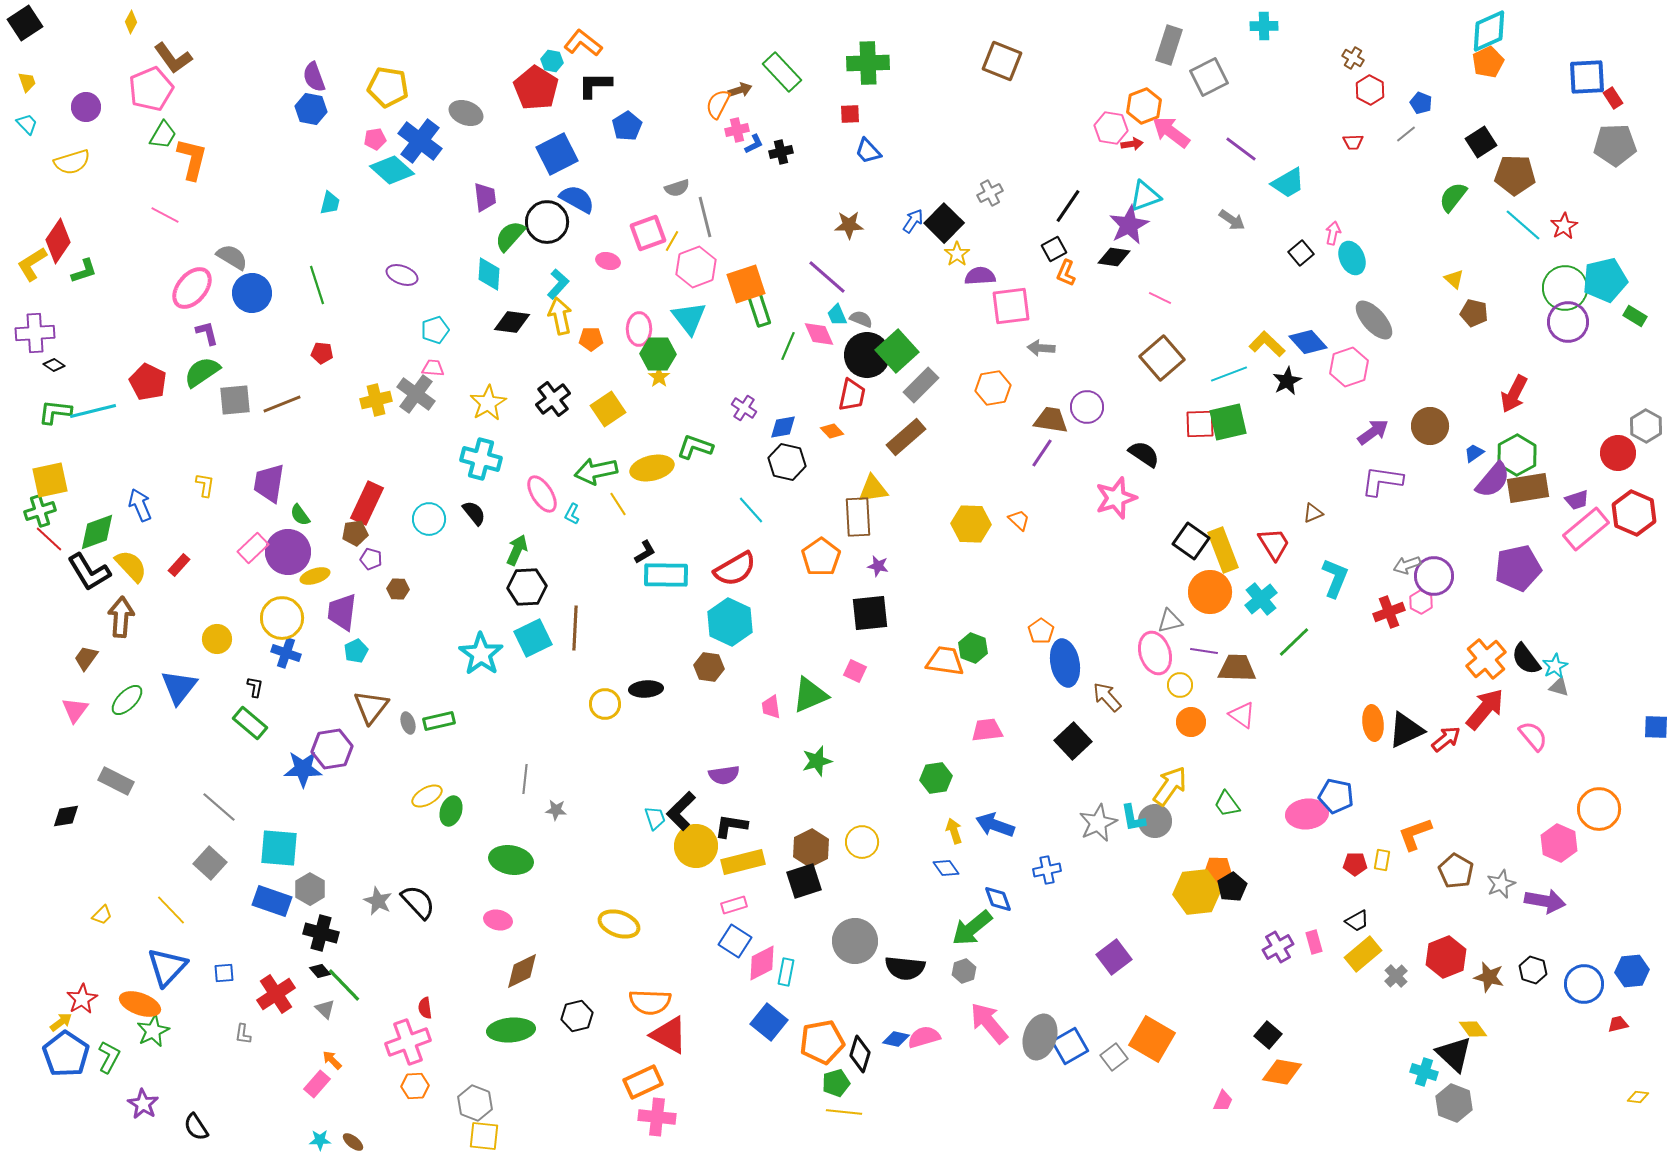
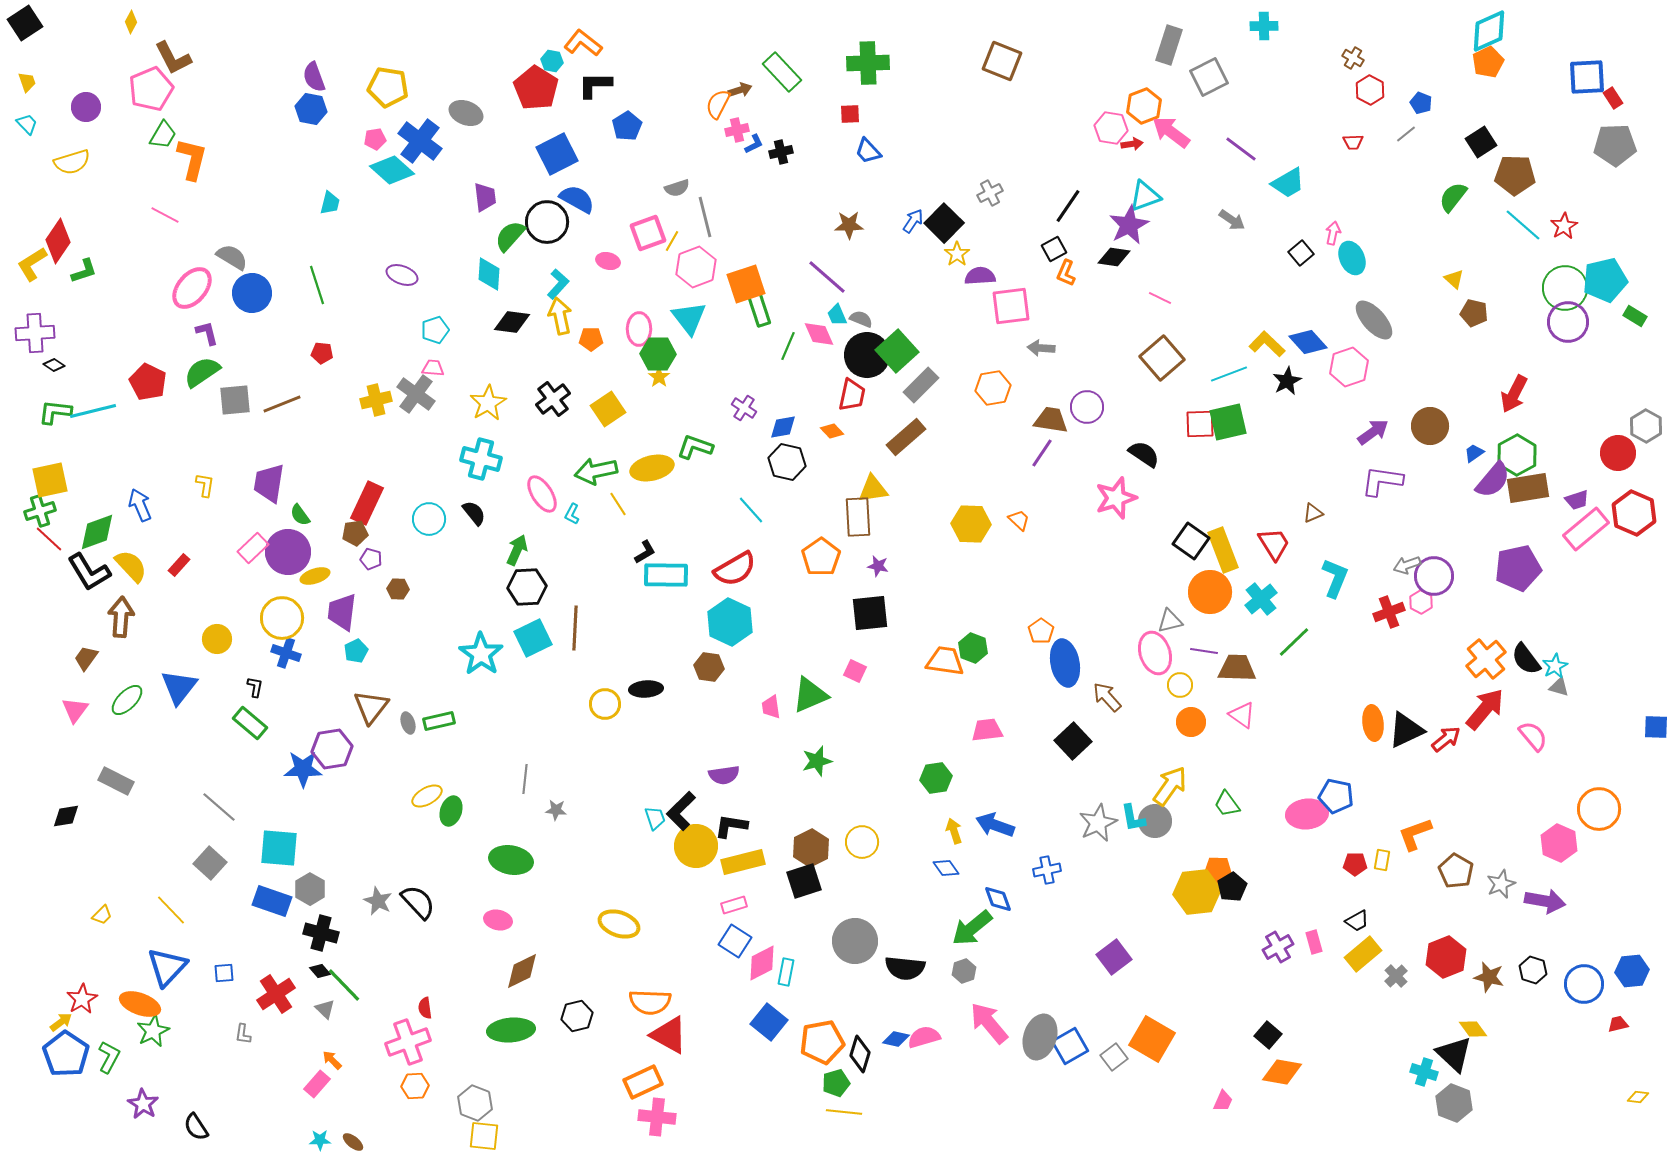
brown L-shape at (173, 58): rotated 9 degrees clockwise
